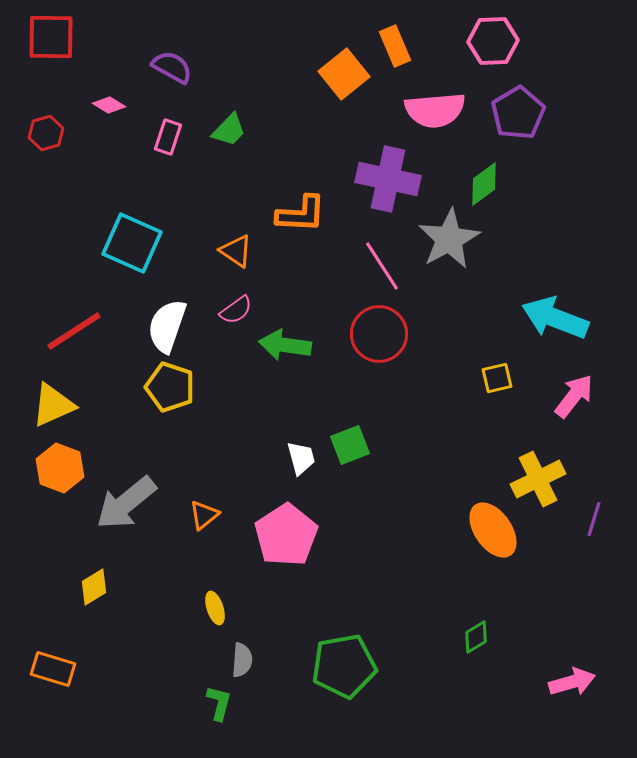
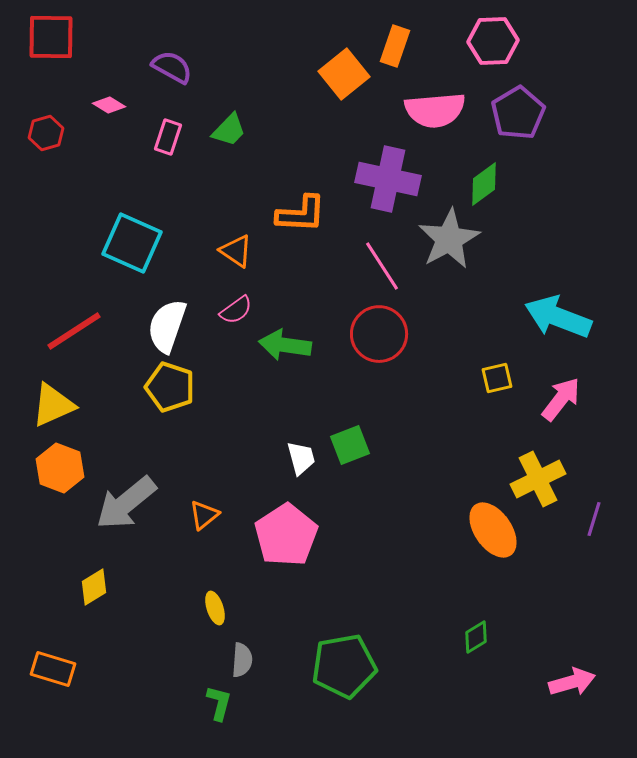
orange rectangle at (395, 46): rotated 42 degrees clockwise
cyan arrow at (555, 318): moved 3 px right, 1 px up
pink arrow at (574, 396): moved 13 px left, 3 px down
